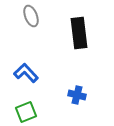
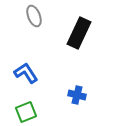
gray ellipse: moved 3 px right
black rectangle: rotated 32 degrees clockwise
blue L-shape: rotated 10 degrees clockwise
